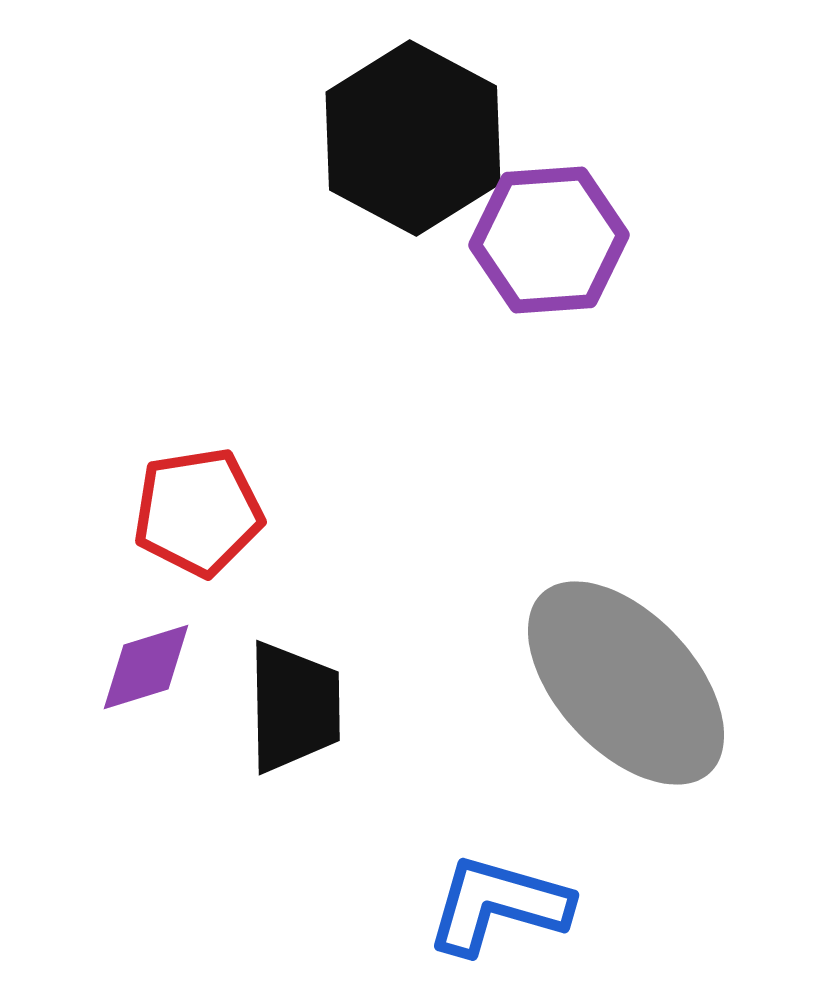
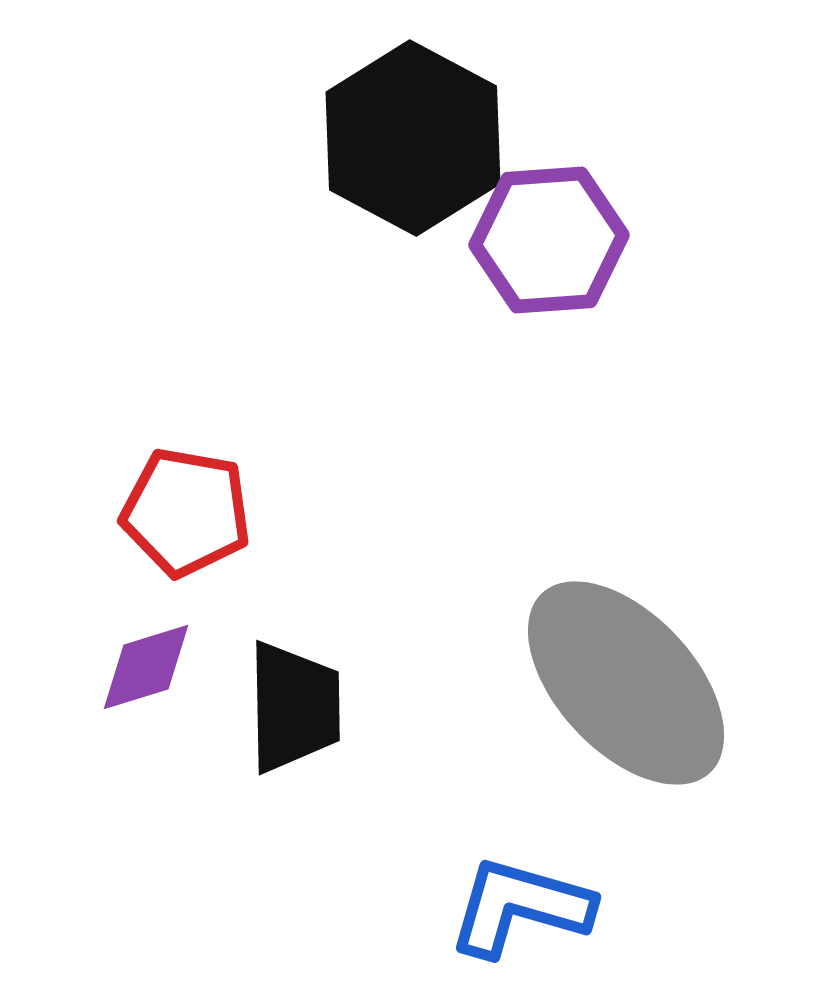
red pentagon: moved 12 px left; rotated 19 degrees clockwise
blue L-shape: moved 22 px right, 2 px down
